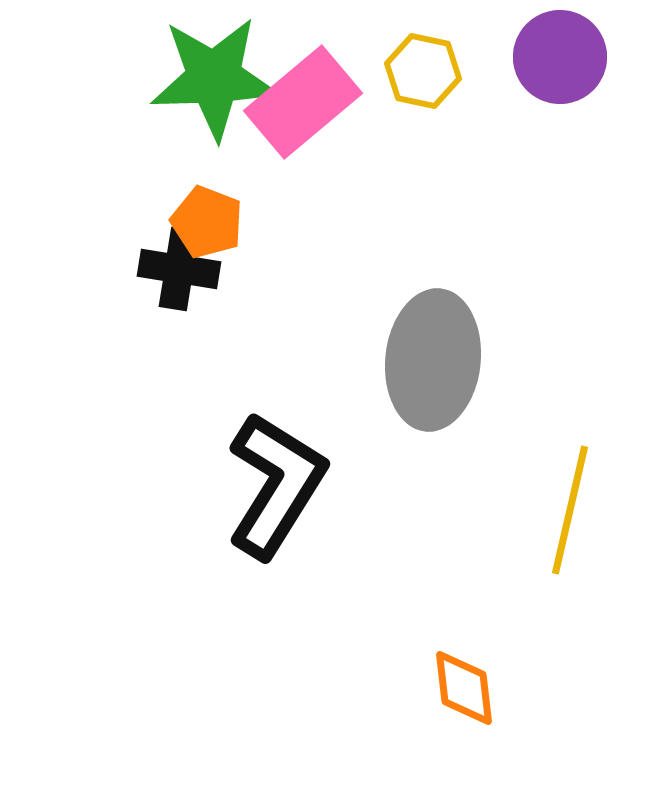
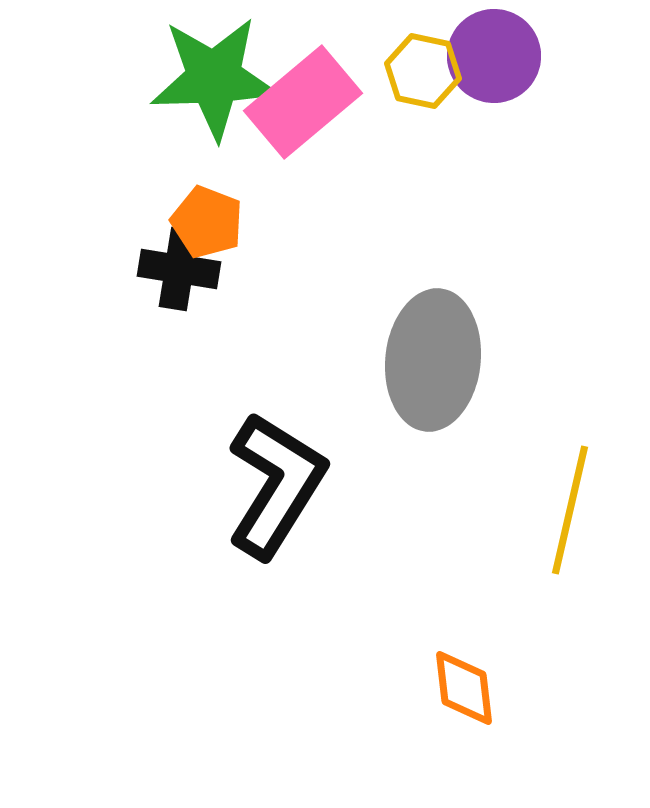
purple circle: moved 66 px left, 1 px up
